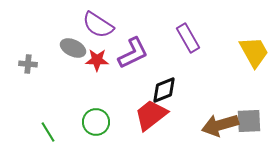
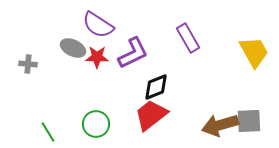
red star: moved 3 px up
black diamond: moved 8 px left, 3 px up
green circle: moved 2 px down
